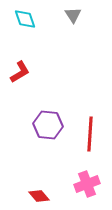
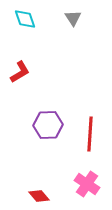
gray triangle: moved 3 px down
purple hexagon: rotated 8 degrees counterclockwise
pink cross: rotated 35 degrees counterclockwise
